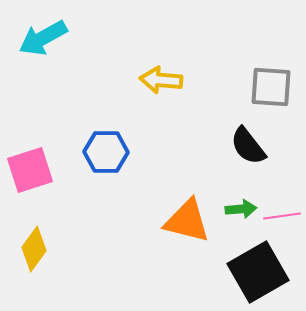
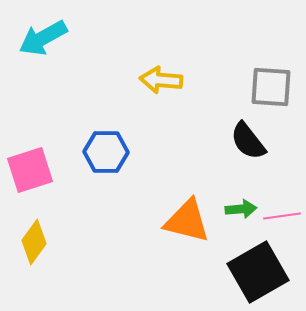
black semicircle: moved 5 px up
yellow diamond: moved 7 px up
